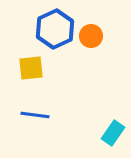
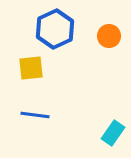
orange circle: moved 18 px right
